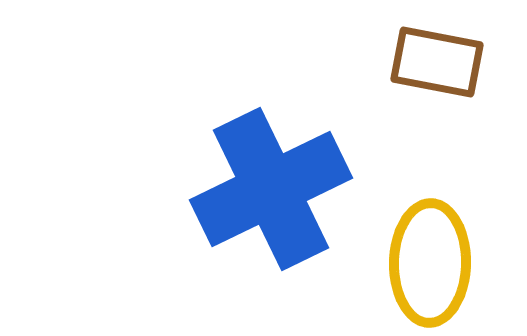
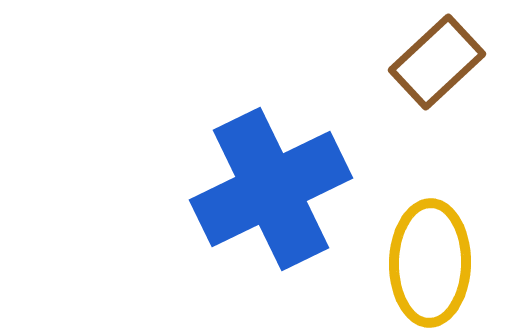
brown rectangle: rotated 54 degrees counterclockwise
